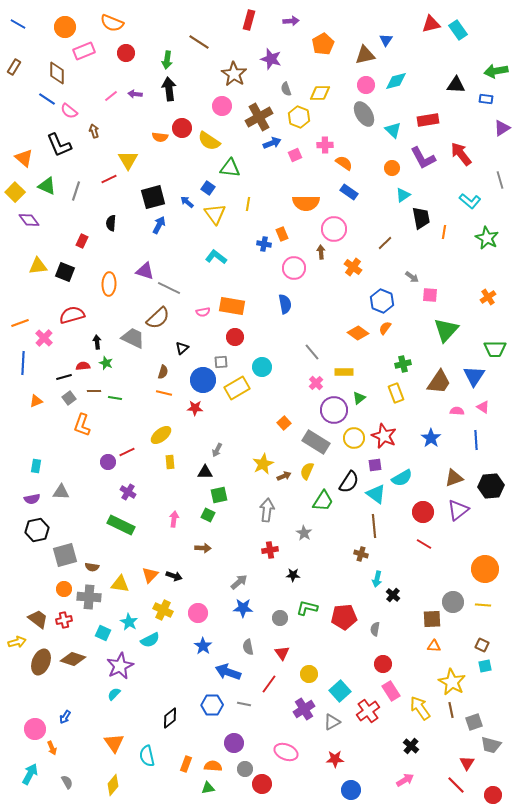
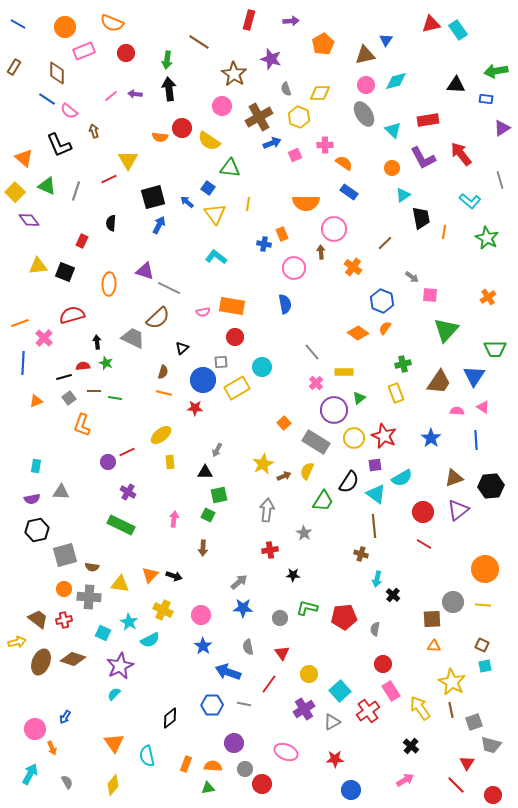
brown arrow at (203, 548): rotated 91 degrees clockwise
pink circle at (198, 613): moved 3 px right, 2 px down
